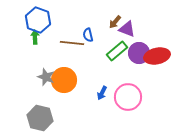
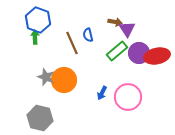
brown arrow: rotated 120 degrees counterclockwise
purple triangle: rotated 36 degrees clockwise
brown line: rotated 60 degrees clockwise
